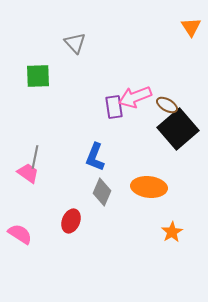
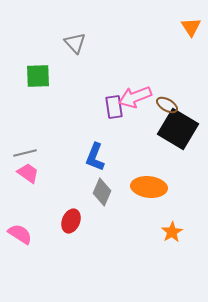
black square: rotated 18 degrees counterclockwise
gray line: moved 10 px left, 4 px up; rotated 65 degrees clockwise
